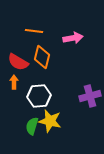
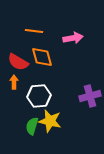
orange diamond: rotated 30 degrees counterclockwise
